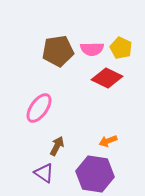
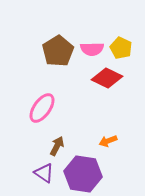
brown pentagon: rotated 24 degrees counterclockwise
pink ellipse: moved 3 px right
purple hexagon: moved 12 px left
